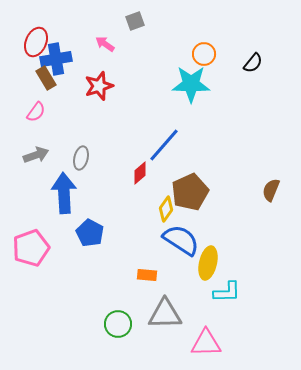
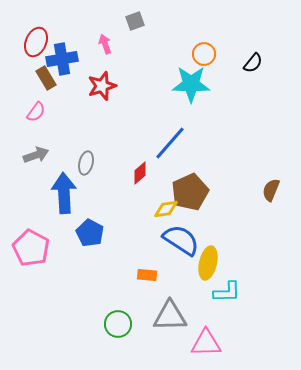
pink arrow: rotated 36 degrees clockwise
blue cross: moved 6 px right
red star: moved 3 px right
blue line: moved 6 px right, 2 px up
gray ellipse: moved 5 px right, 5 px down
yellow diamond: rotated 45 degrees clockwise
pink pentagon: rotated 24 degrees counterclockwise
gray triangle: moved 5 px right, 2 px down
